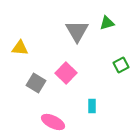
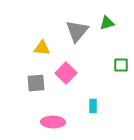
gray triangle: rotated 10 degrees clockwise
yellow triangle: moved 22 px right
green square: rotated 28 degrees clockwise
gray square: rotated 36 degrees counterclockwise
cyan rectangle: moved 1 px right
pink ellipse: rotated 25 degrees counterclockwise
